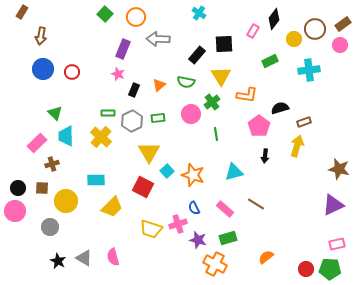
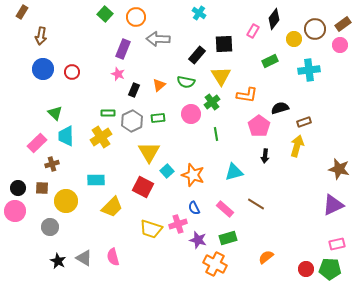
yellow cross at (101, 137): rotated 15 degrees clockwise
